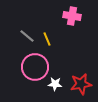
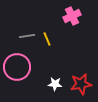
pink cross: rotated 36 degrees counterclockwise
gray line: rotated 49 degrees counterclockwise
pink circle: moved 18 px left
